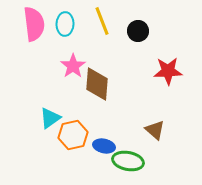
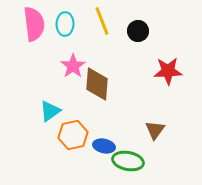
cyan triangle: moved 7 px up
brown triangle: rotated 25 degrees clockwise
